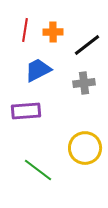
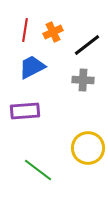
orange cross: rotated 24 degrees counterclockwise
blue trapezoid: moved 6 px left, 3 px up
gray cross: moved 1 px left, 3 px up; rotated 10 degrees clockwise
purple rectangle: moved 1 px left
yellow circle: moved 3 px right
